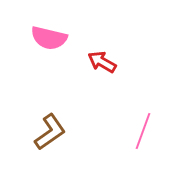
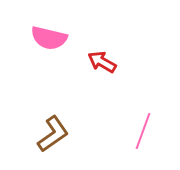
brown L-shape: moved 3 px right, 2 px down
